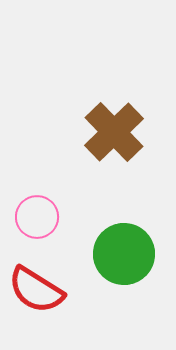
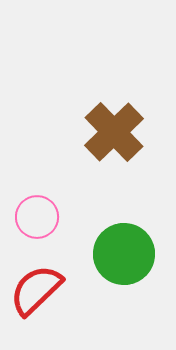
red semicircle: rotated 104 degrees clockwise
